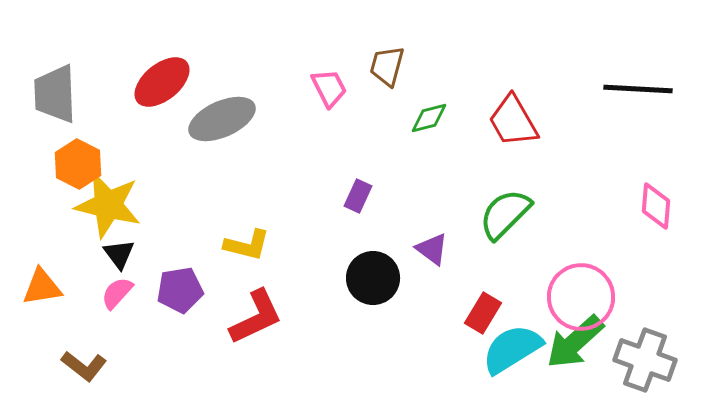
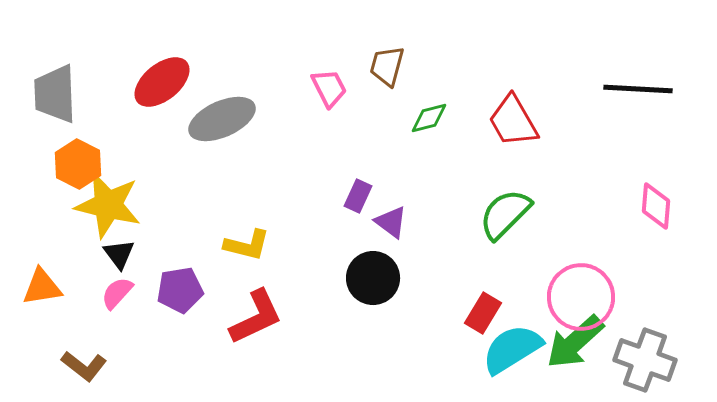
purple triangle: moved 41 px left, 27 px up
